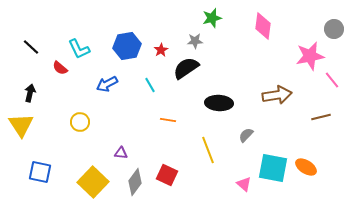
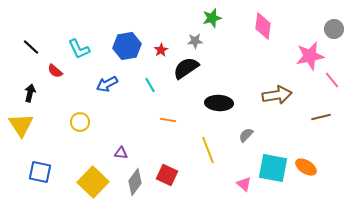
red semicircle: moved 5 px left, 3 px down
